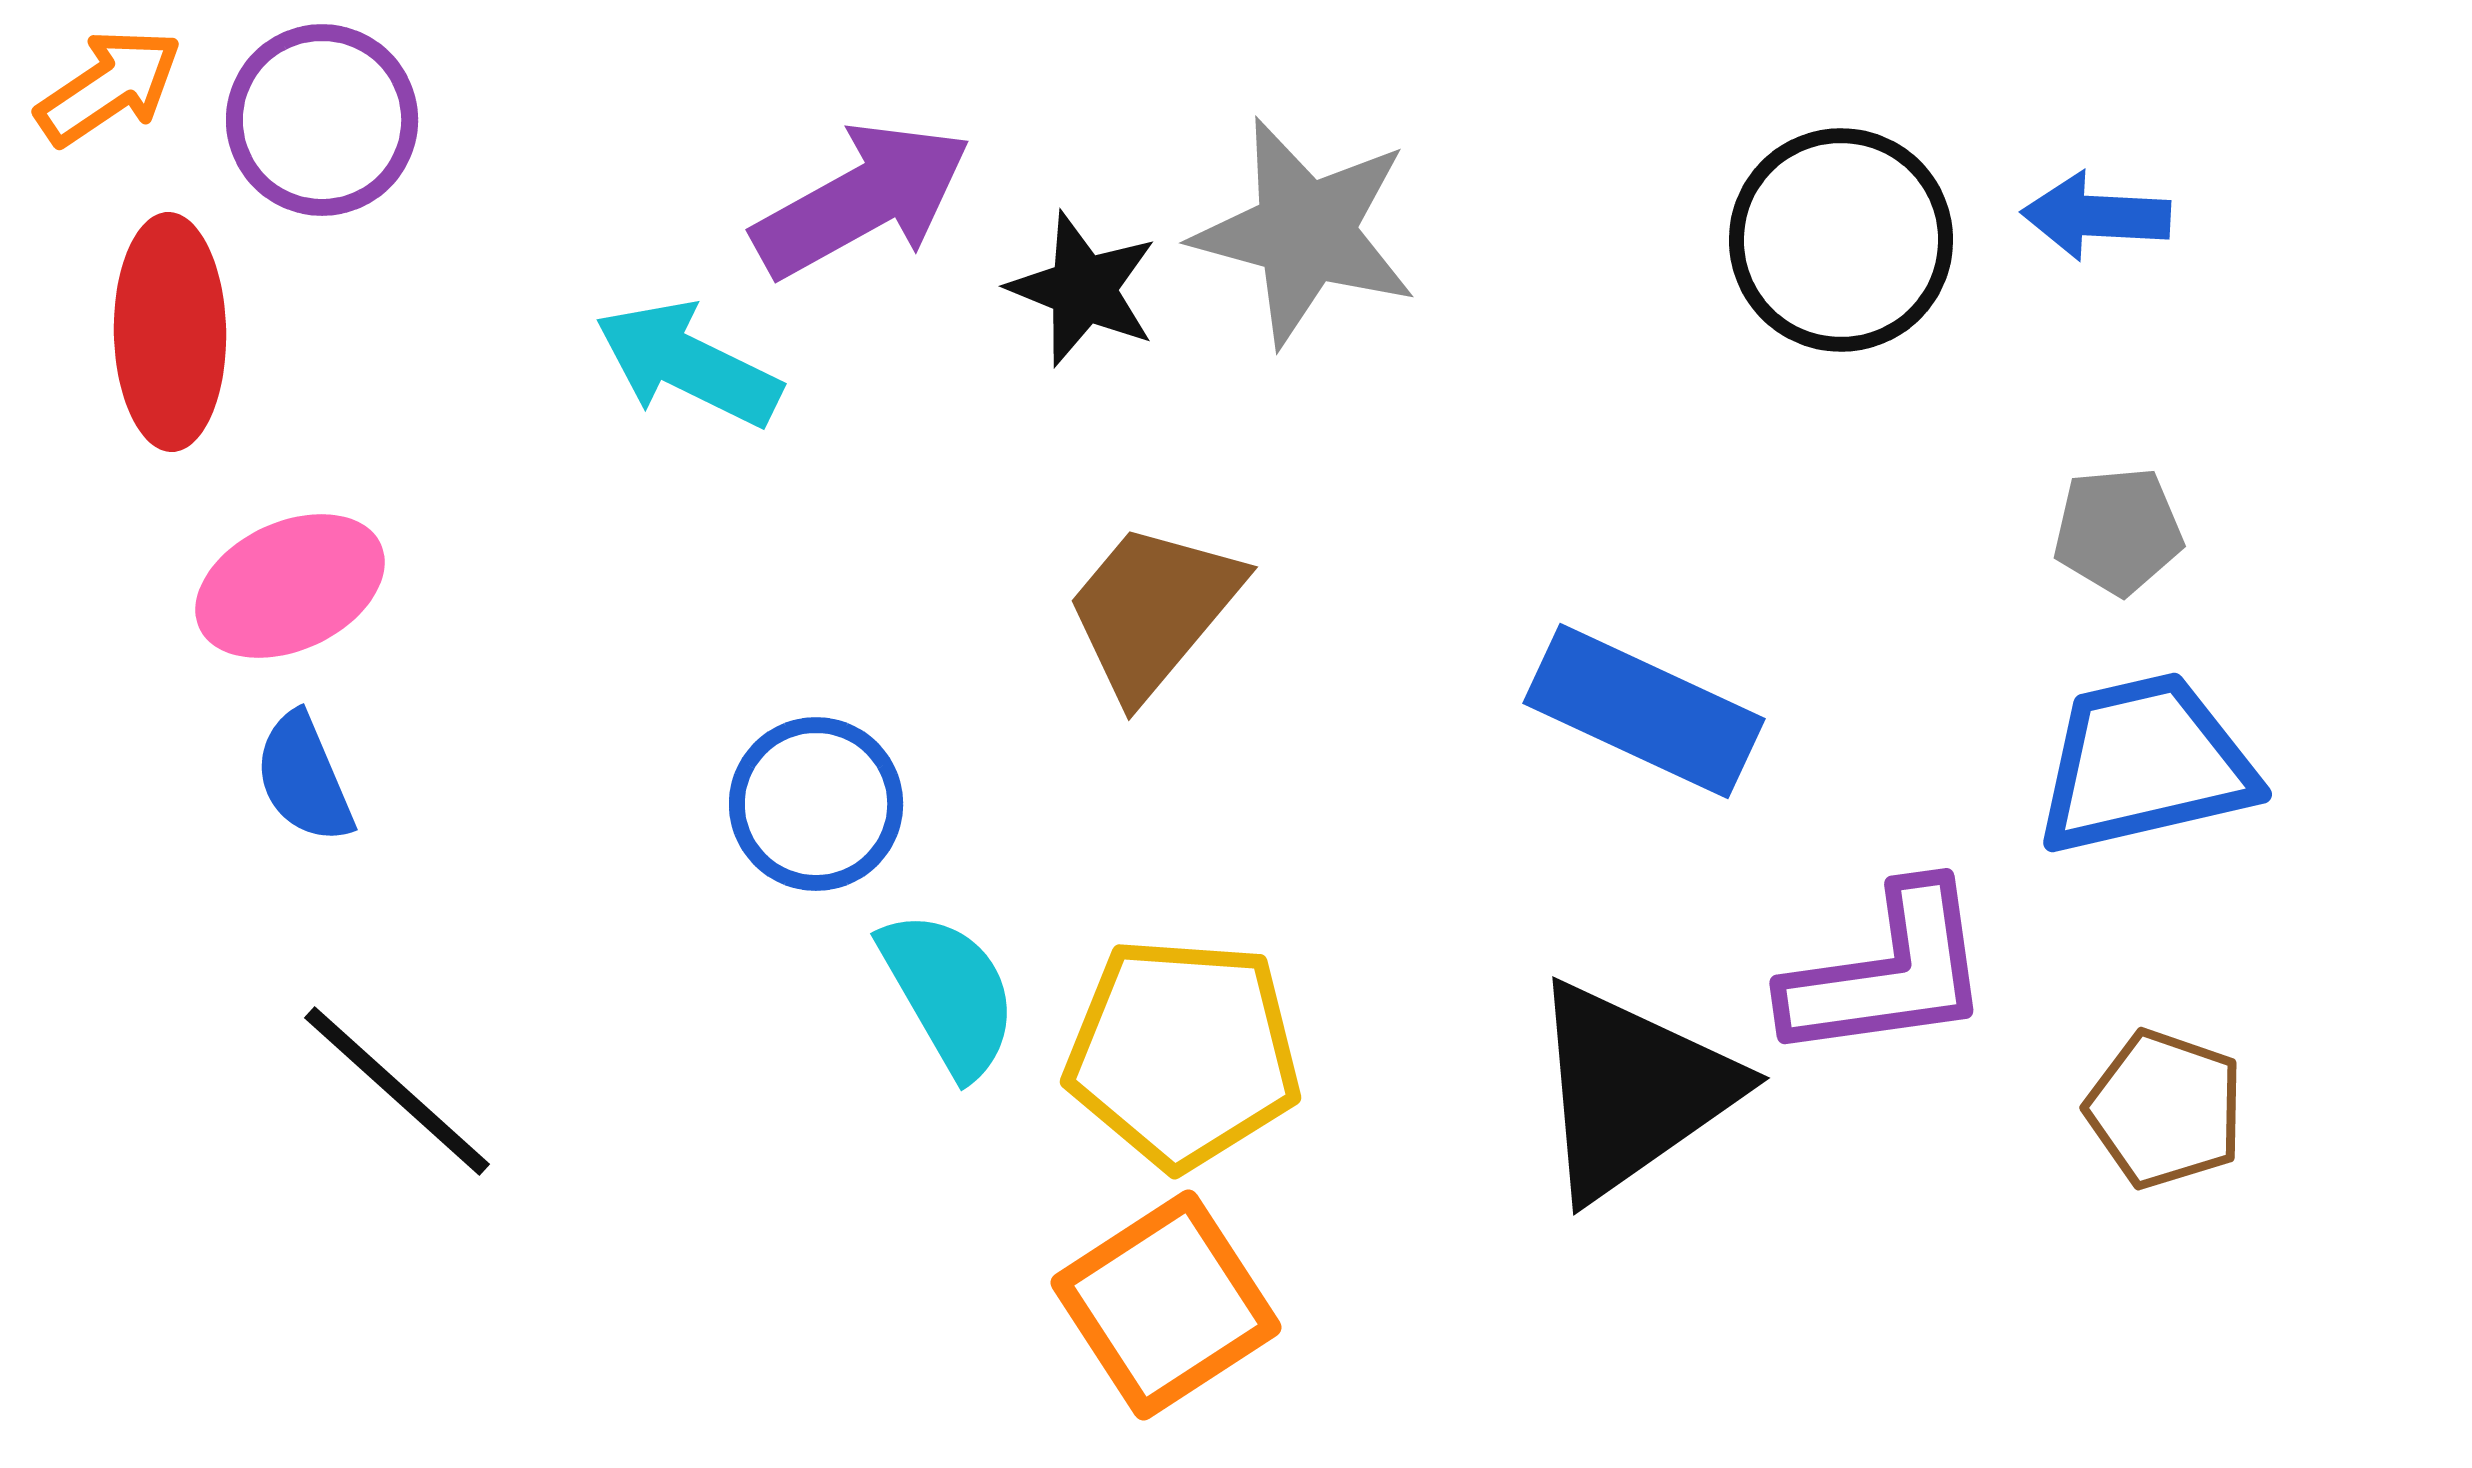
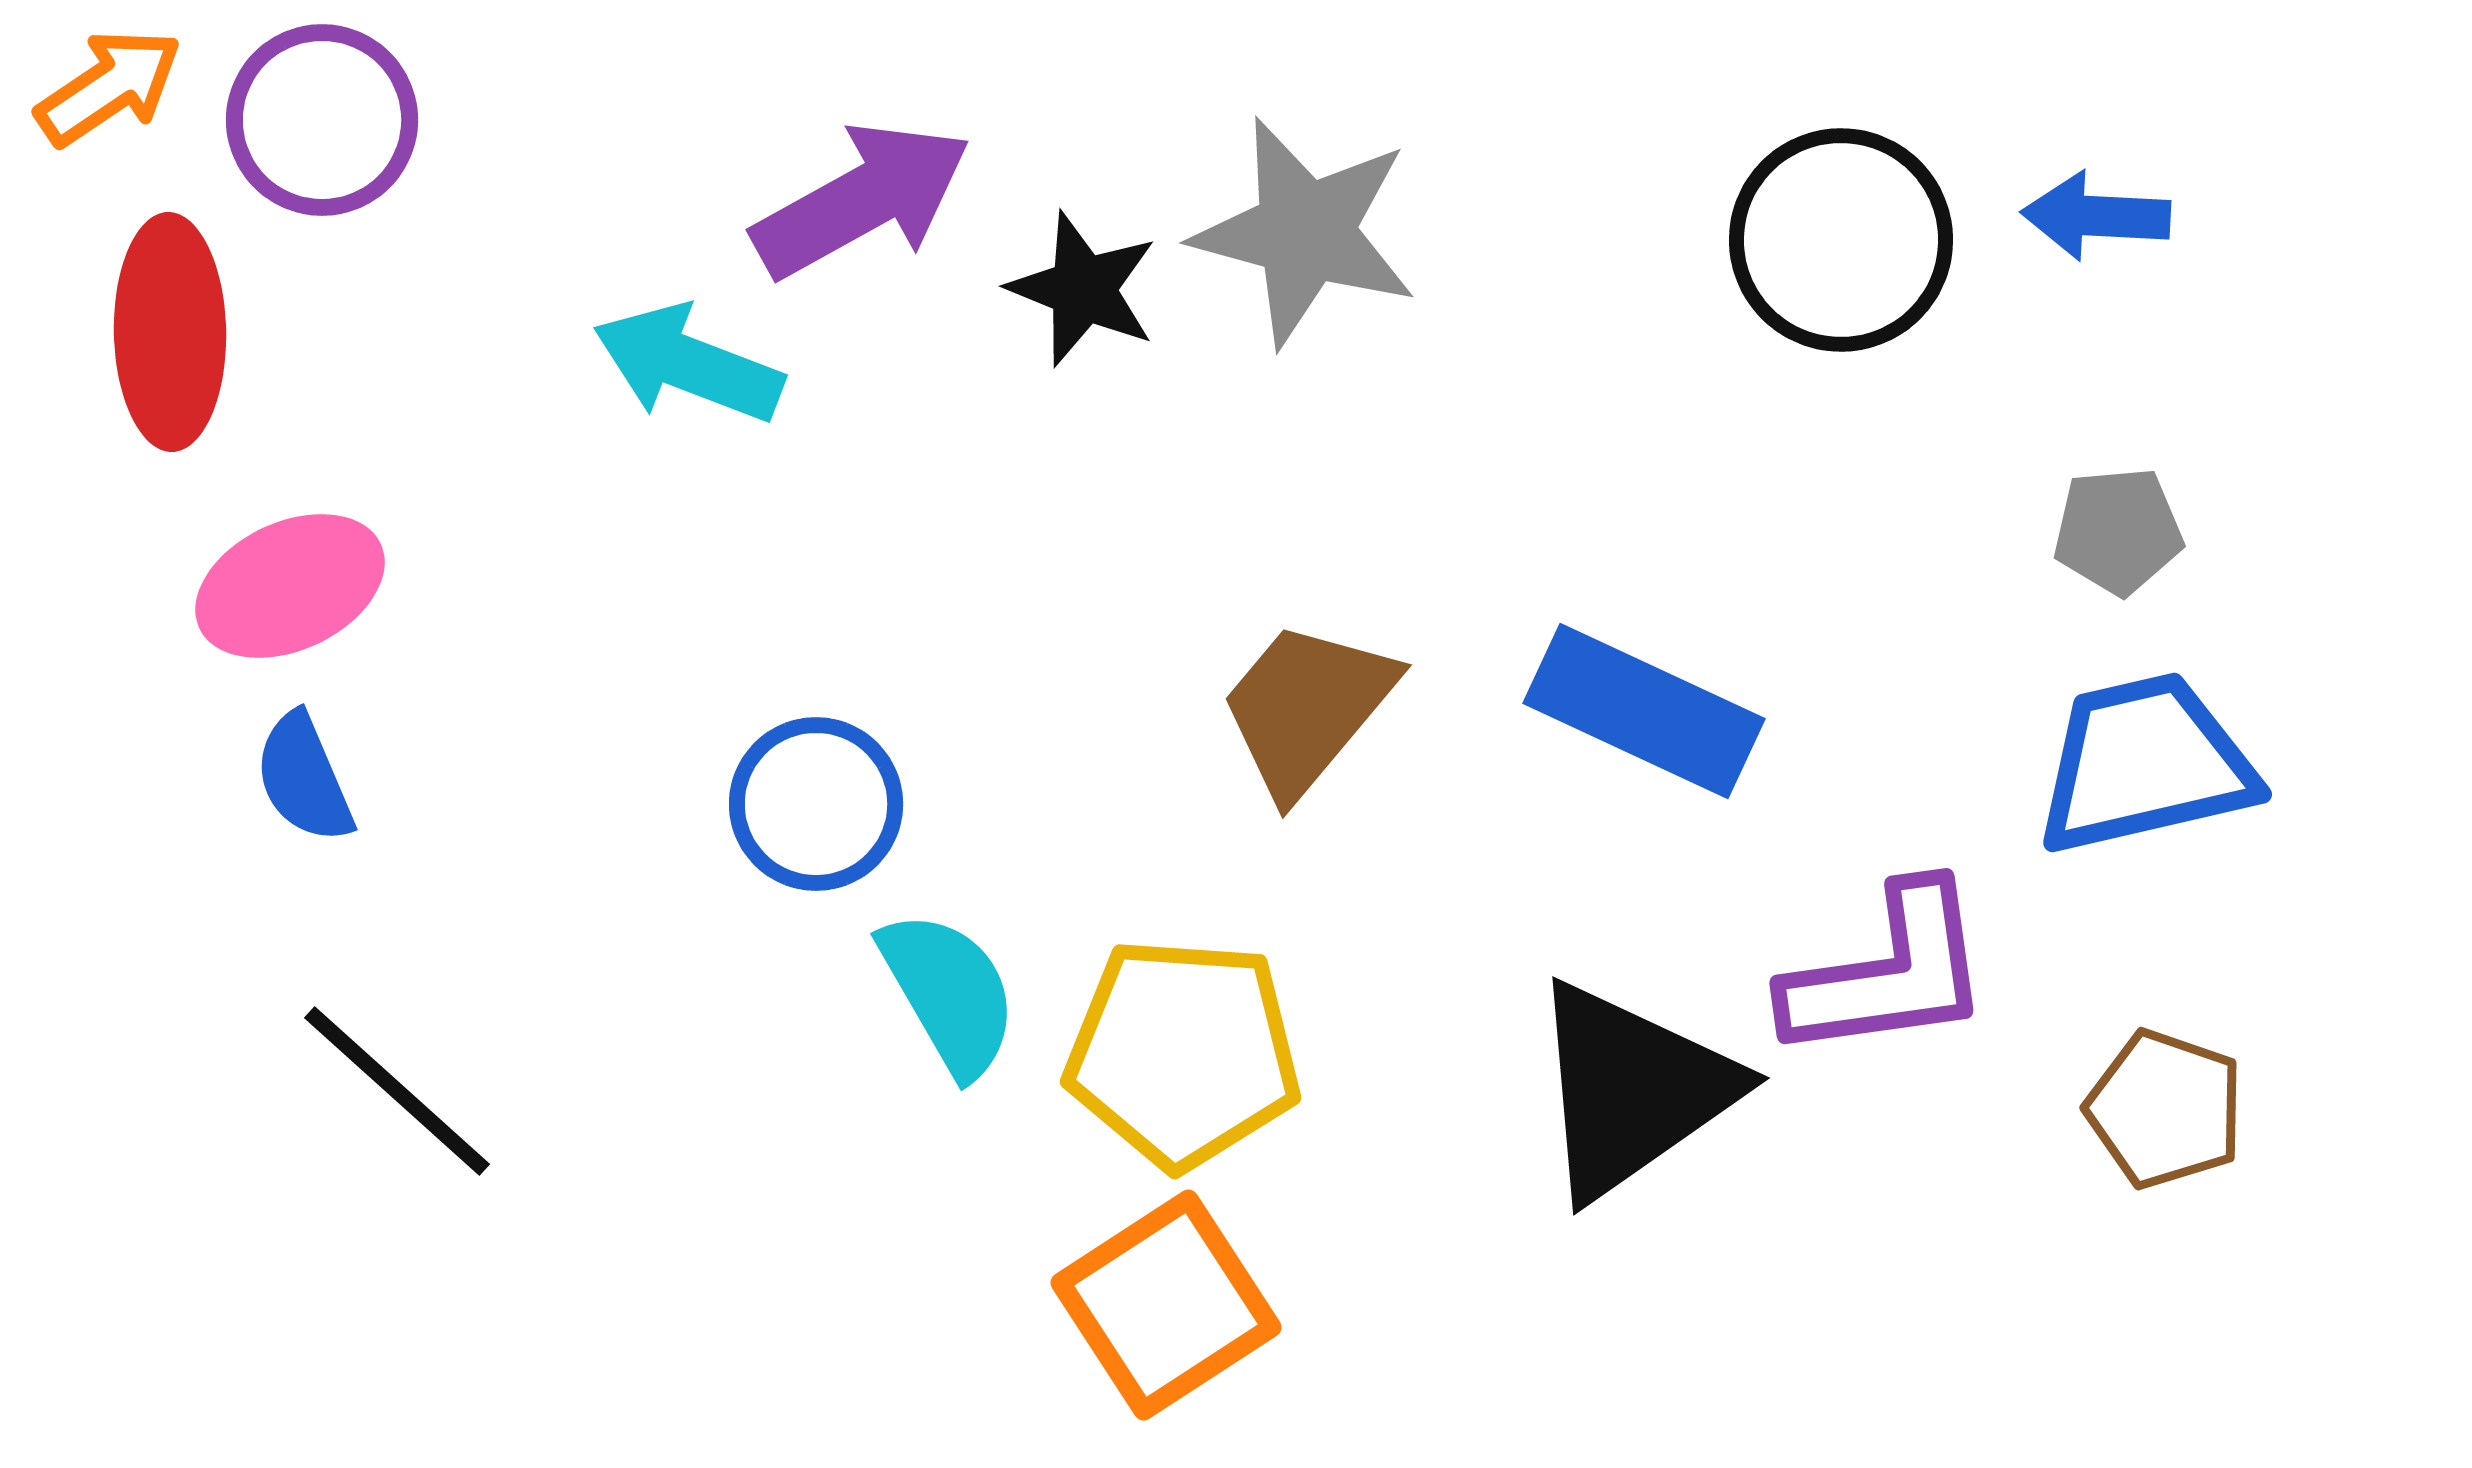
cyan arrow: rotated 5 degrees counterclockwise
brown trapezoid: moved 154 px right, 98 px down
